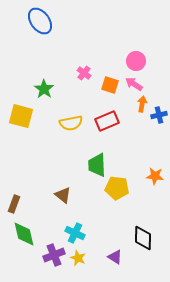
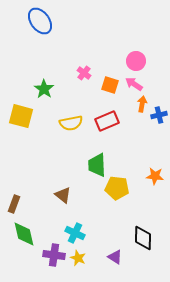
purple cross: rotated 30 degrees clockwise
